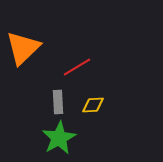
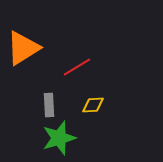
orange triangle: rotated 12 degrees clockwise
gray rectangle: moved 9 px left, 3 px down
green star: rotated 12 degrees clockwise
